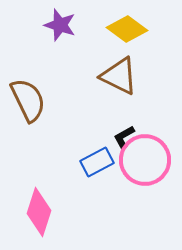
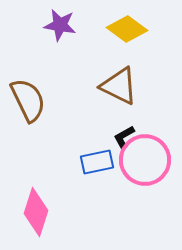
purple star: rotated 8 degrees counterclockwise
brown triangle: moved 10 px down
blue rectangle: rotated 16 degrees clockwise
pink diamond: moved 3 px left
